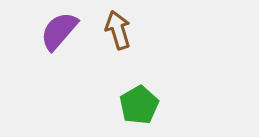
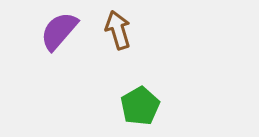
green pentagon: moved 1 px right, 1 px down
